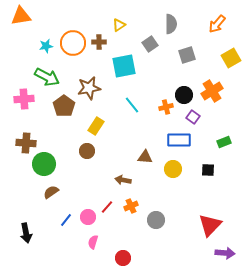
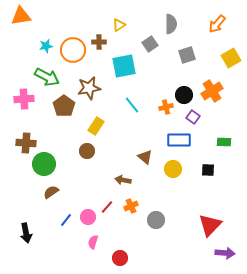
orange circle at (73, 43): moved 7 px down
green rectangle at (224, 142): rotated 24 degrees clockwise
brown triangle at (145, 157): rotated 35 degrees clockwise
red circle at (123, 258): moved 3 px left
